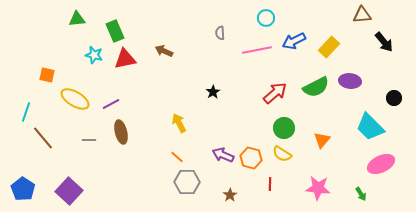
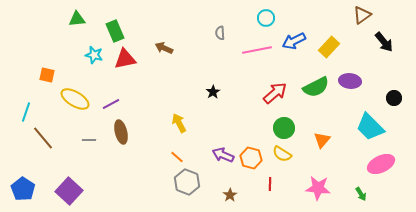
brown triangle: rotated 30 degrees counterclockwise
brown arrow: moved 3 px up
gray hexagon: rotated 20 degrees clockwise
